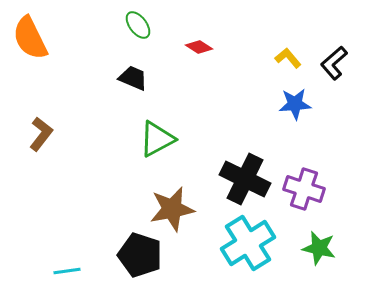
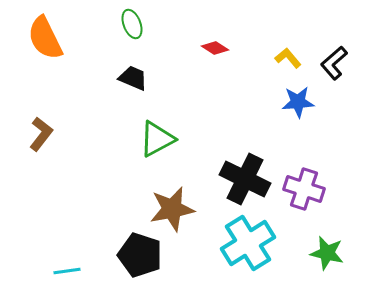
green ellipse: moved 6 px left, 1 px up; rotated 16 degrees clockwise
orange semicircle: moved 15 px right
red diamond: moved 16 px right, 1 px down
blue star: moved 3 px right, 2 px up
green star: moved 8 px right, 5 px down
